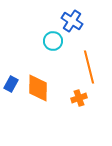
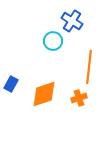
orange line: rotated 20 degrees clockwise
orange diamond: moved 6 px right, 6 px down; rotated 72 degrees clockwise
